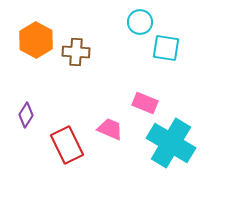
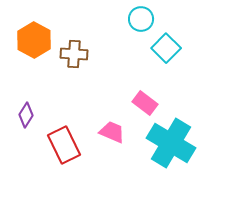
cyan circle: moved 1 px right, 3 px up
orange hexagon: moved 2 px left
cyan square: rotated 36 degrees clockwise
brown cross: moved 2 px left, 2 px down
pink rectangle: rotated 15 degrees clockwise
pink trapezoid: moved 2 px right, 3 px down
red rectangle: moved 3 px left
